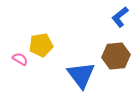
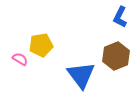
blue L-shape: rotated 25 degrees counterclockwise
brown hexagon: rotated 16 degrees counterclockwise
